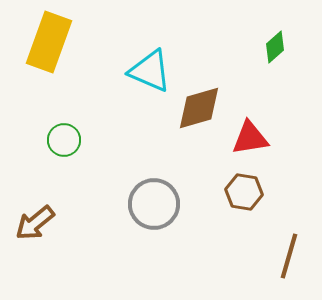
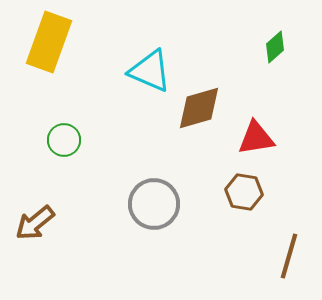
red triangle: moved 6 px right
